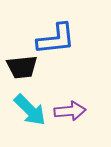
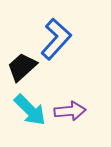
blue L-shape: rotated 42 degrees counterclockwise
black trapezoid: rotated 144 degrees clockwise
